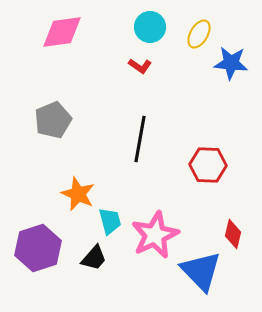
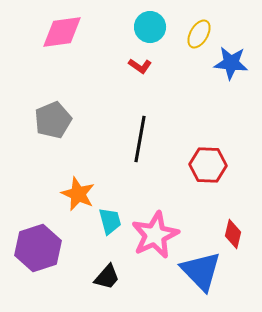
black trapezoid: moved 13 px right, 19 px down
